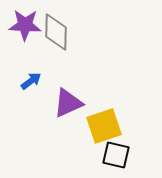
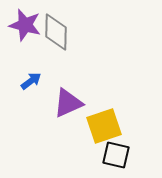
purple star: rotated 12 degrees clockwise
